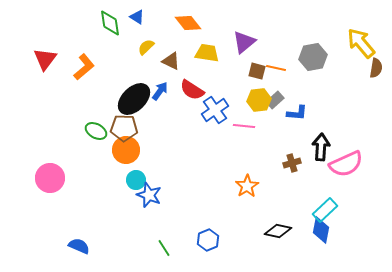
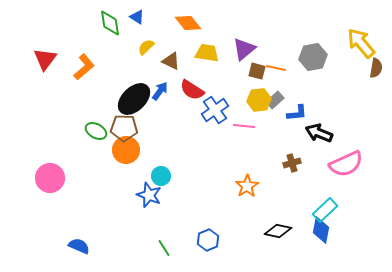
purple triangle: moved 7 px down
blue L-shape: rotated 10 degrees counterclockwise
black arrow: moved 2 px left, 14 px up; rotated 72 degrees counterclockwise
cyan circle: moved 25 px right, 4 px up
